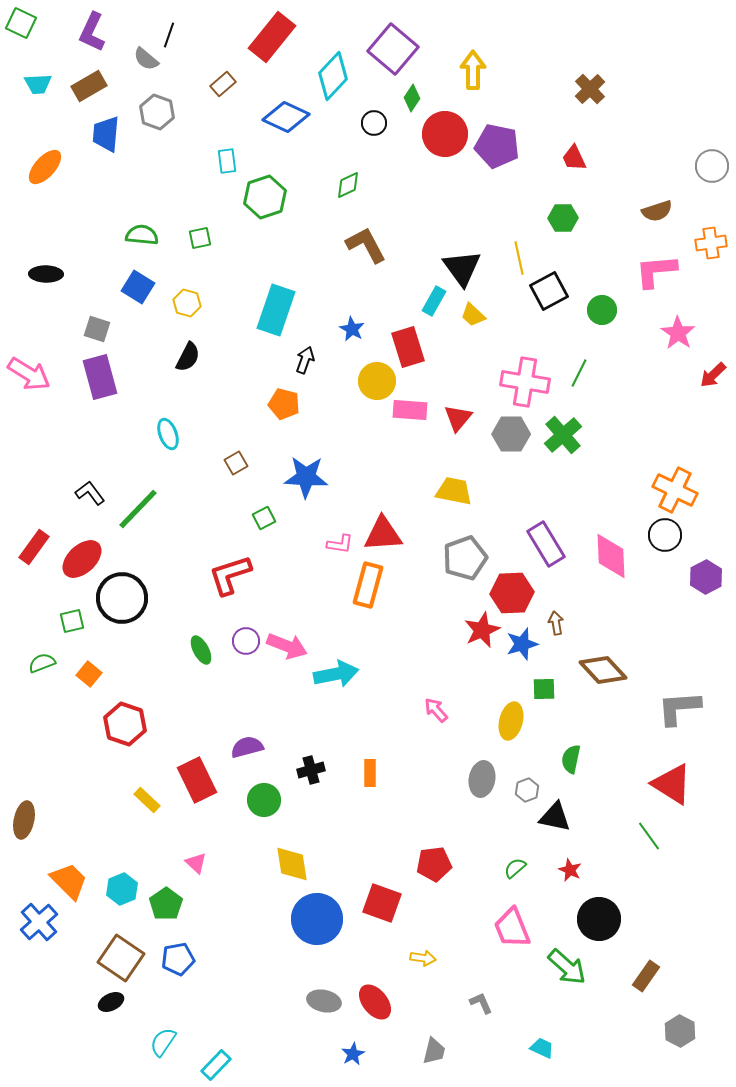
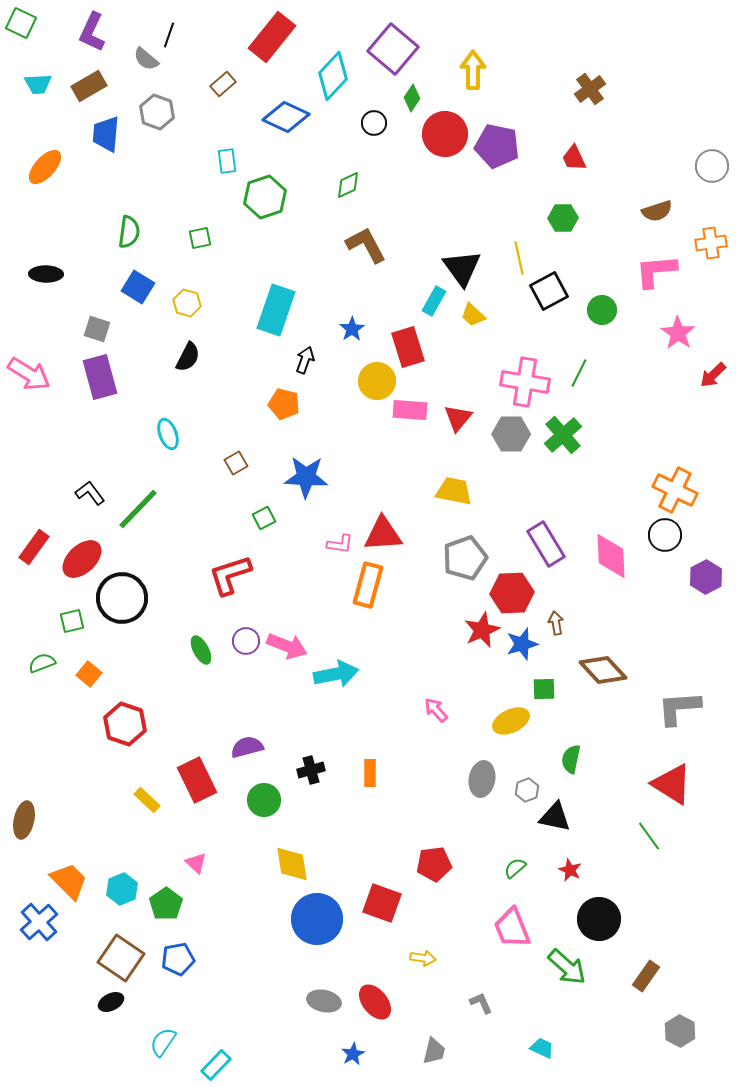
brown cross at (590, 89): rotated 8 degrees clockwise
green semicircle at (142, 235): moved 13 px left, 3 px up; rotated 92 degrees clockwise
blue star at (352, 329): rotated 10 degrees clockwise
yellow ellipse at (511, 721): rotated 51 degrees clockwise
